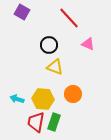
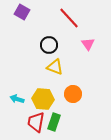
pink triangle: rotated 32 degrees clockwise
